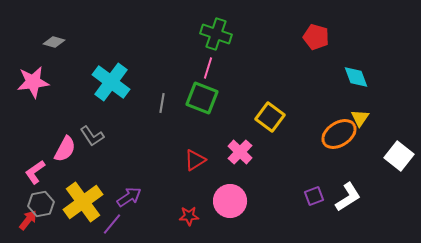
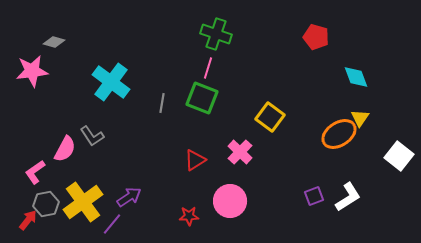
pink star: moved 1 px left, 11 px up
gray hexagon: moved 5 px right
